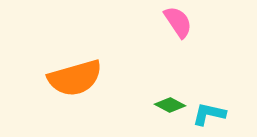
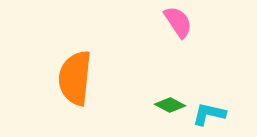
orange semicircle: rotated 112 degrees clockwise
